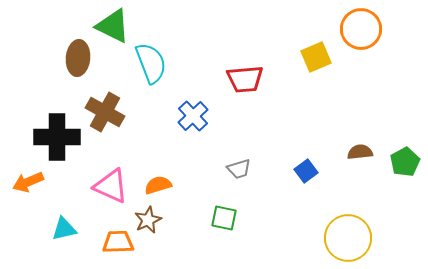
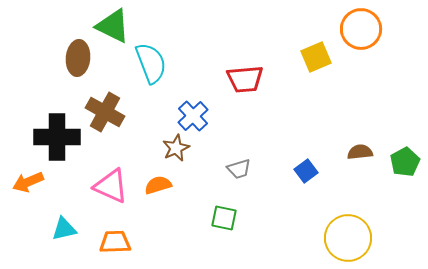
brown star: moved 28 px right, 72 px up
orange trapezoid: moved 3 px left
